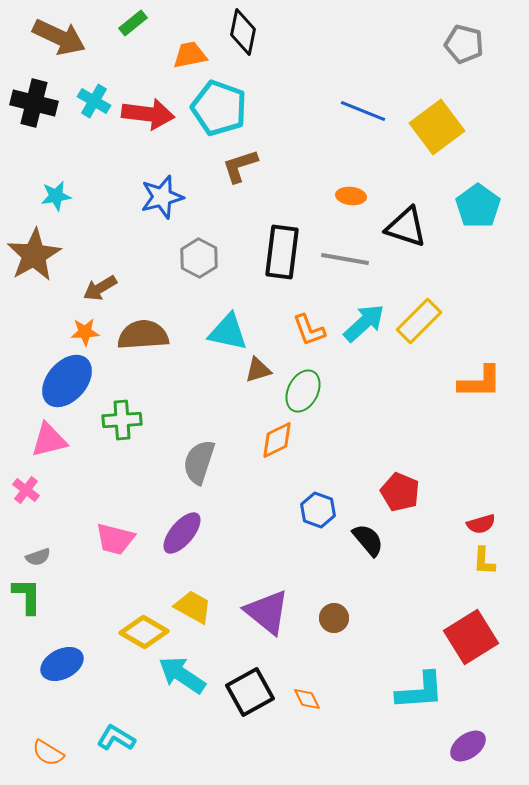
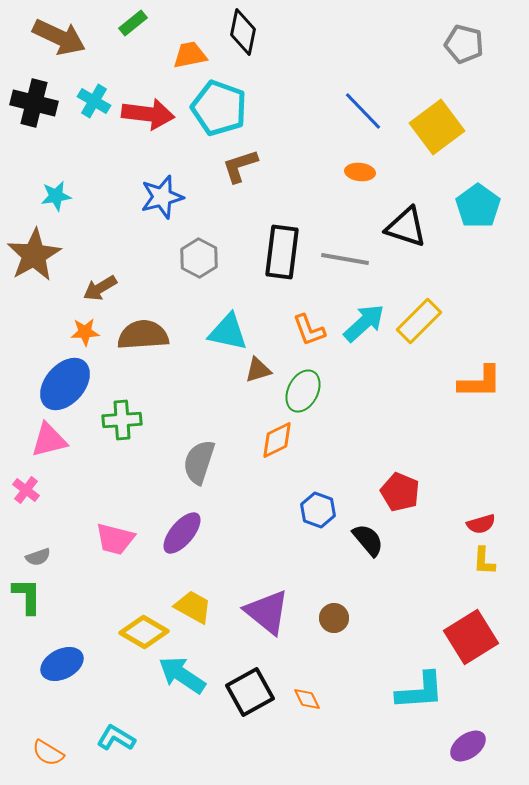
blue line at (363, 111): rotated 24 degrees clockwise
orange ellipse at (351, 196): moved 9 px right, 24 px up
blue ellipse at (67, 381): moved 2 px left, 3 px down
